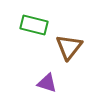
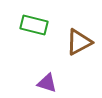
brown triangle: moved 10 px right, 5 px up; rotated 24 degrees clockwise
